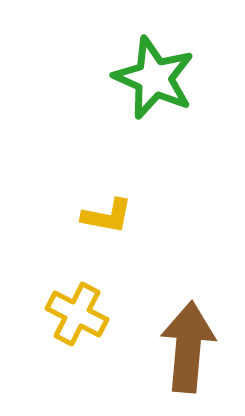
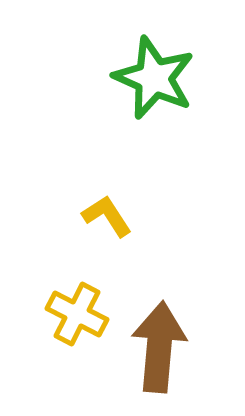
yellow L-shape: rotated 134 degrees counterclockwise
brown arrow: moved 29 px left
